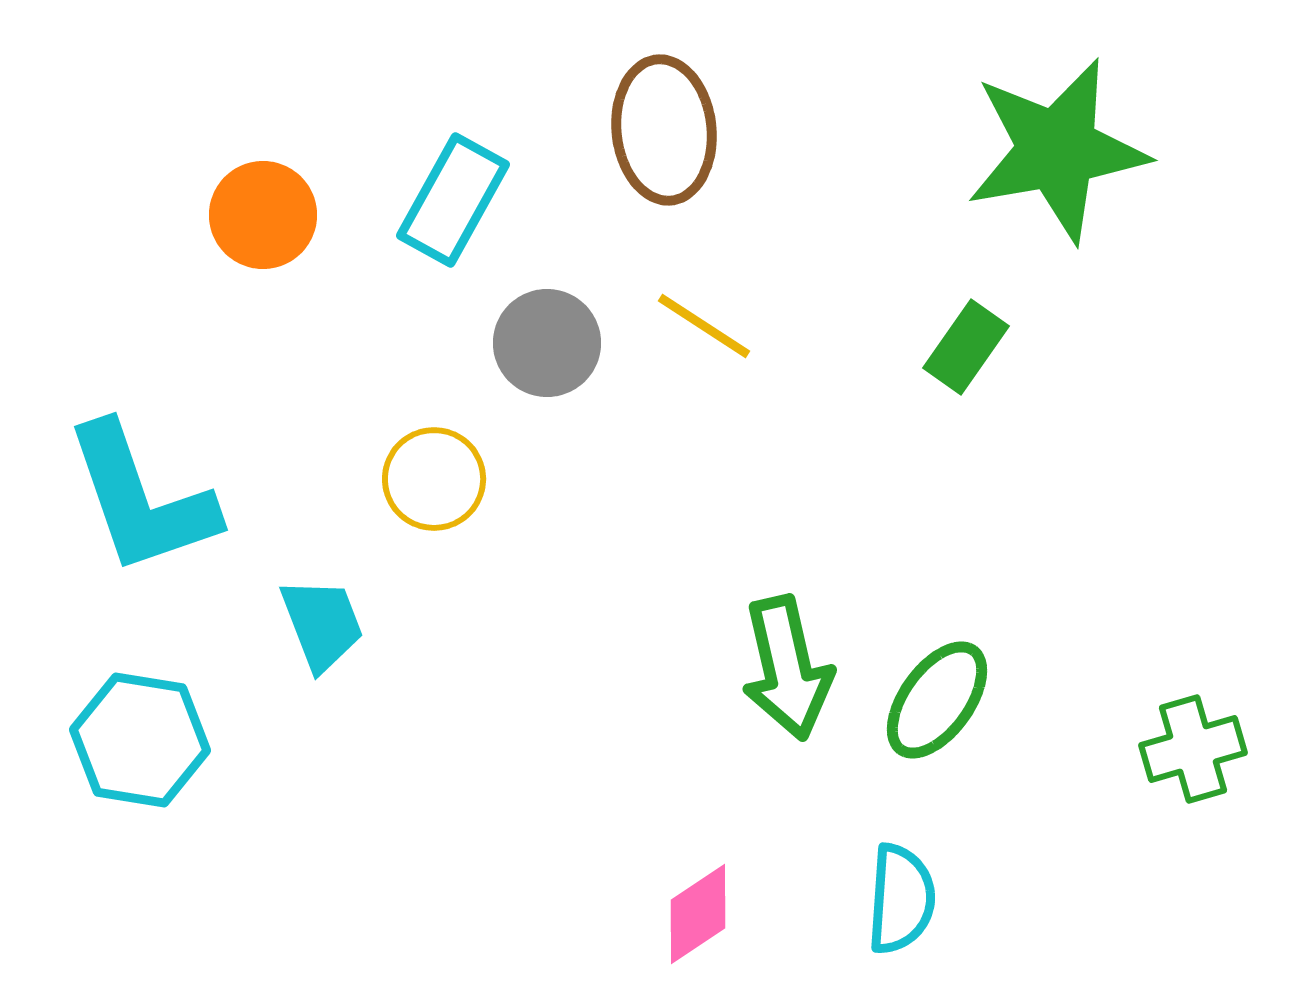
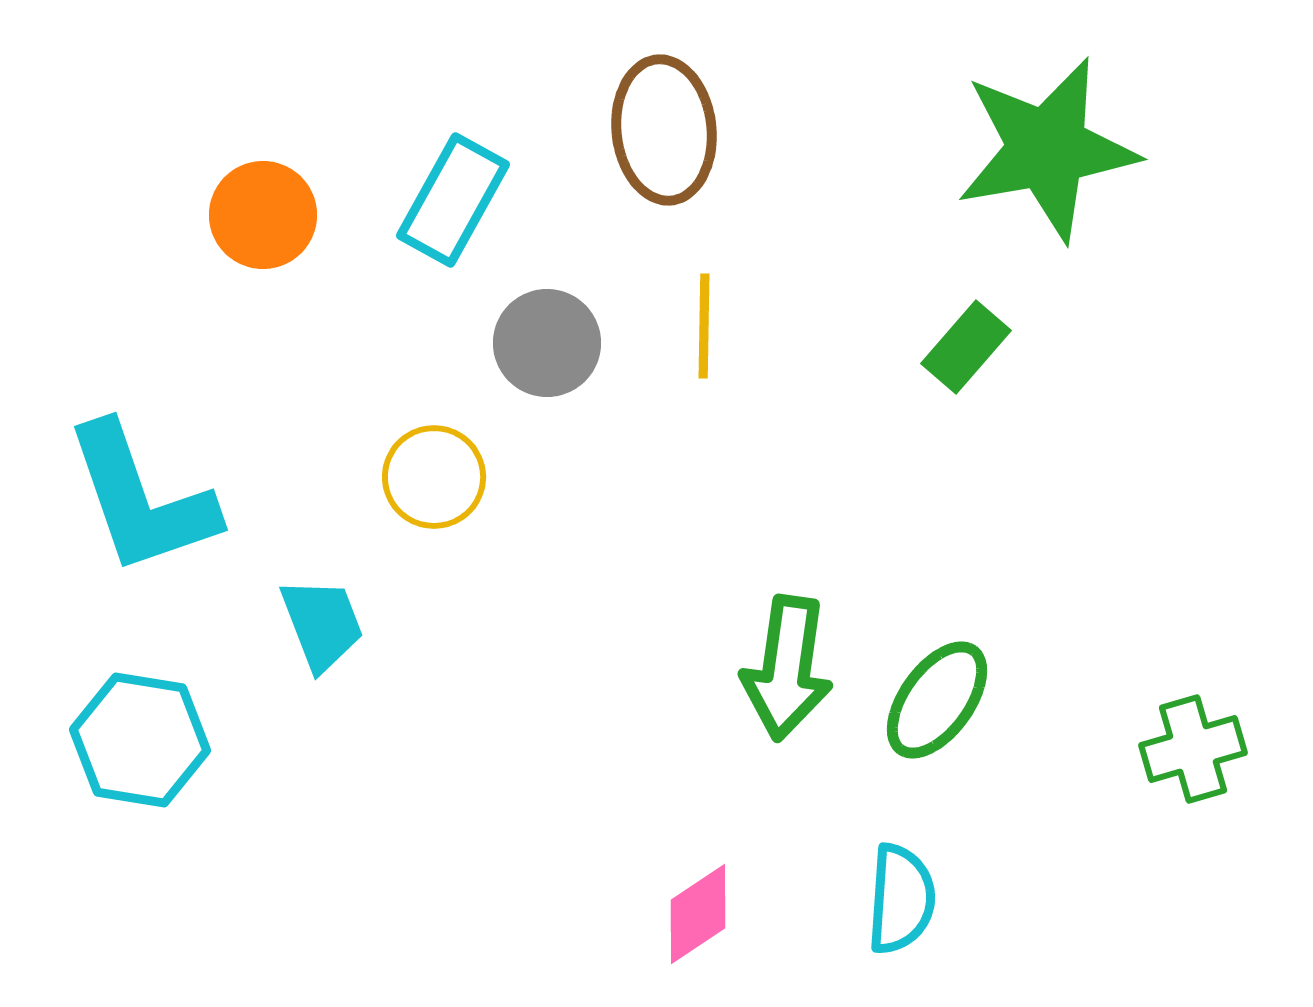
green star: moved 10 px left, 1 px up
yellow line: rotated 58 degrees clockwise
green rectangle: rotated 6 degrees clockwise
yellow circle: moved 2 px up
green arrow: rotated 21 degrees clockwise
